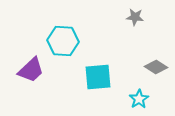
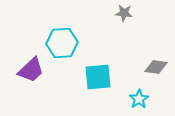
gray star: moved 11 px left, 4 px up
cyan hexagon: moved 1 px left, 2 px down; rotated 8 degrees counterclockwise
gray diamond: rotated 25 degrees counterclockwise
